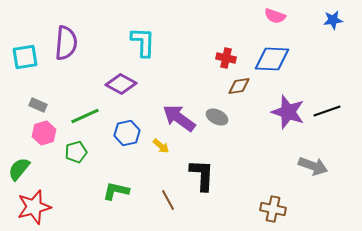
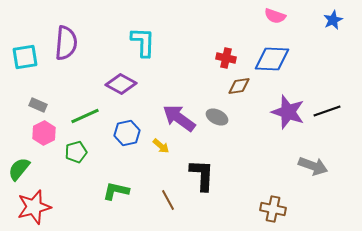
blue star: rotated 18 degrees counterclockwise
pink hexagon: rotated 10 degrees counterclockwise
